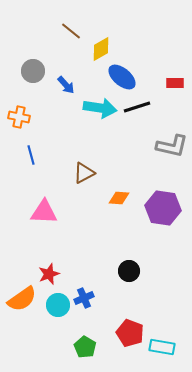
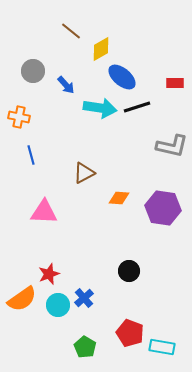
blue cross: rotated 18 degrees counterclockwise
